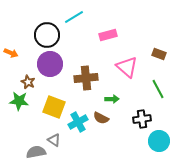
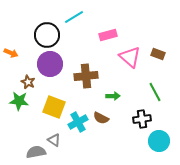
brown rectangle: moved 1 px left
pink triangle: moved 3 px right, 10 px up
brown cross: moved 2 px up
green line: moved 3 px left, 3 px down
green arrow: moved 1 px right, 3 px up
